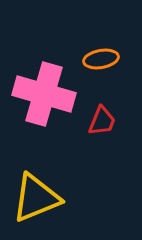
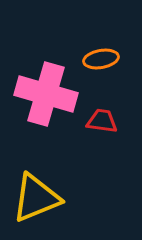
pink cross: moved 2 px right
red trapezoid: rotated 104 degrees counterclockwise
